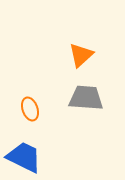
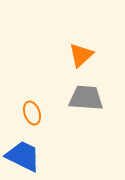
orange ellipse: moved 2 px right, 4 px down
blue trapezoid: moved 1 px left, 1 px up
